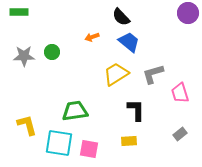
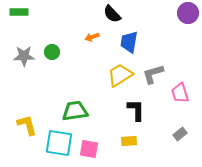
black semicircle: moved 9 px left, 3 px up
blue trapezoid: rotated 120 degrees counterclockwise
yellow trapezoid: moved 4 px right, 1 px down
